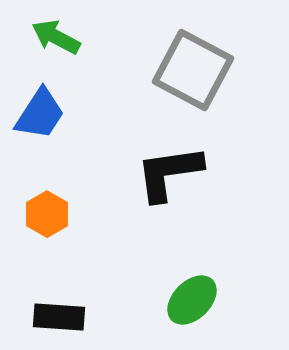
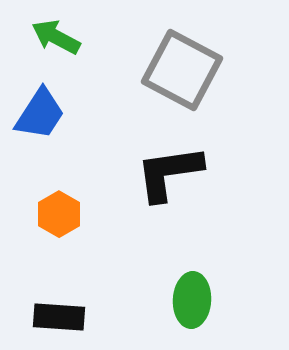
gray square: moved 11 px left
orange hexagon: moved 12 px right
green ellipse: rotated 42 degrees counterclockwise
